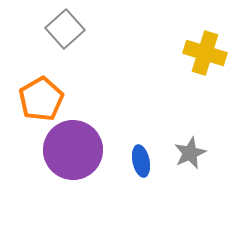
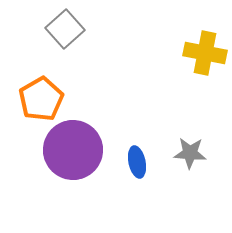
yellow cross: rotated 6 degrees counterclockwise
gray star: rotated 28 degrees clockwise
blue ellipse: moved 4 px left, 1 px down
